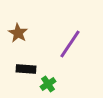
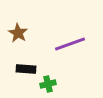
purple line: rotated 36 degrees clockwise
green cross: rotated 21 degrees clockwise
